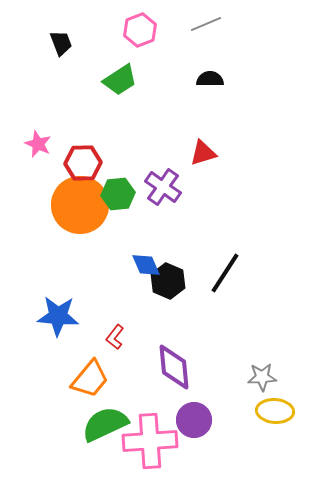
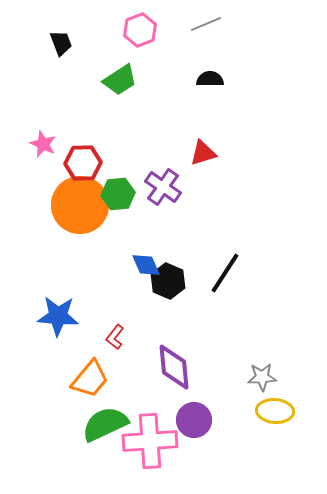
pink star: moved 5 px right
